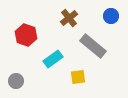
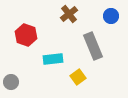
brown cross: moved 4 px up
gray rectangle: rotated 28 degrees clockwise
cyan rectangle: rotated 30 degrees clockwise
yellow square: rotated 28 degrees counterclockwise
gray circle: moved 5 px left, 1 px down
